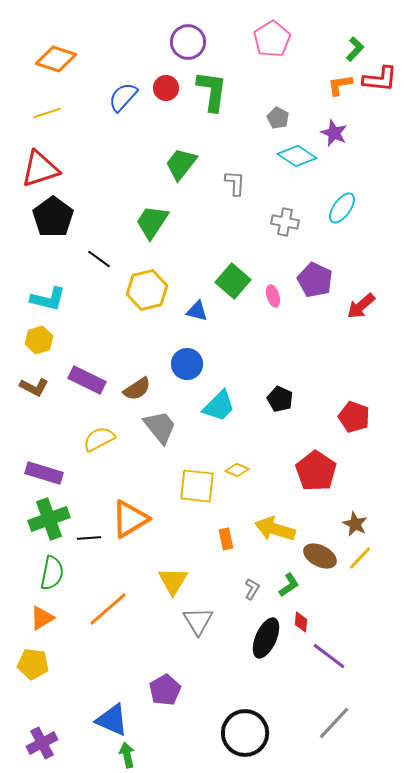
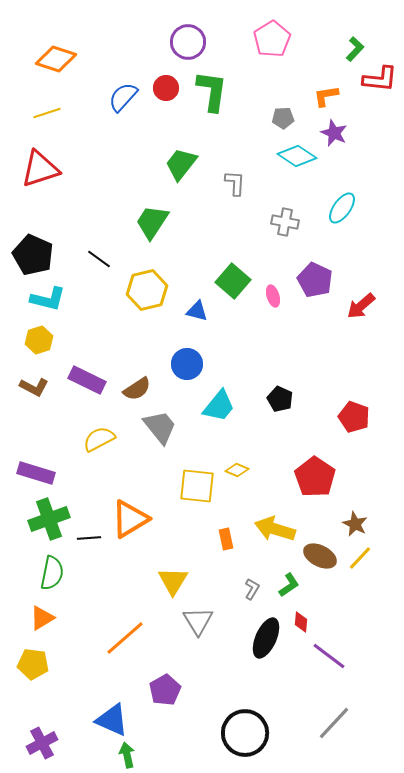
orange L-shape at (340, 85): moved 14 px left, 11 px down
gray pentagon at (278, 118): moved 5 px right; rotated 30 degrees counterclockwise
black pentagon at (53, 217): moved 20 px left, 38 px down; rotated 12 degrees counterclockwise
cyan trapezoid at (219, 406): rotated 6 degrees counterclockwise
red pentagon at (316, 471): moved 1 px left, 6 px down
purple rectangle at (44, 473): moved 8 px left
orange line at (108, 609): moved 17 px right, 29 px down
